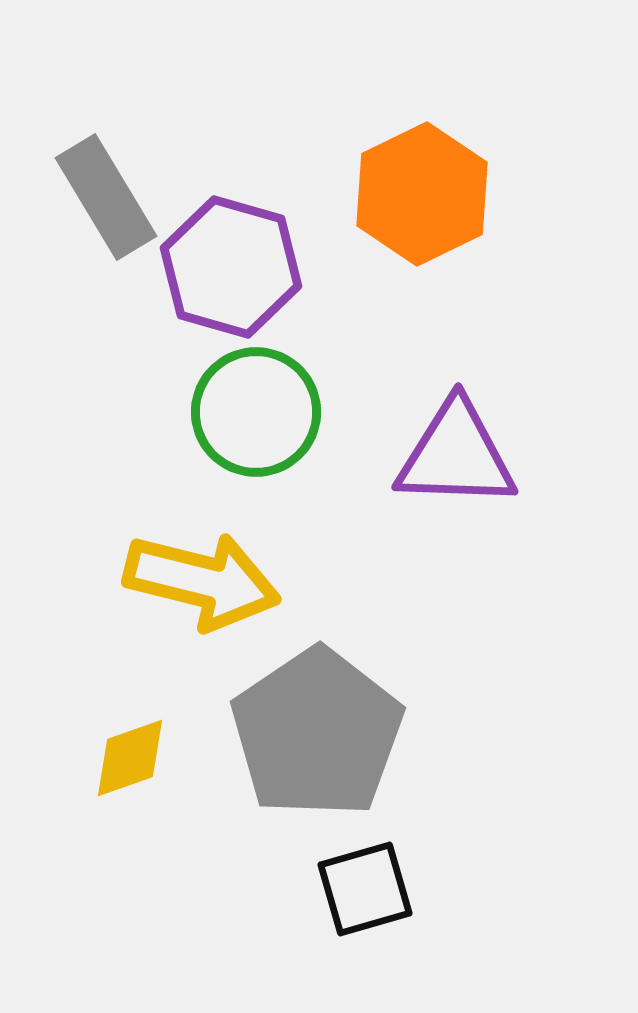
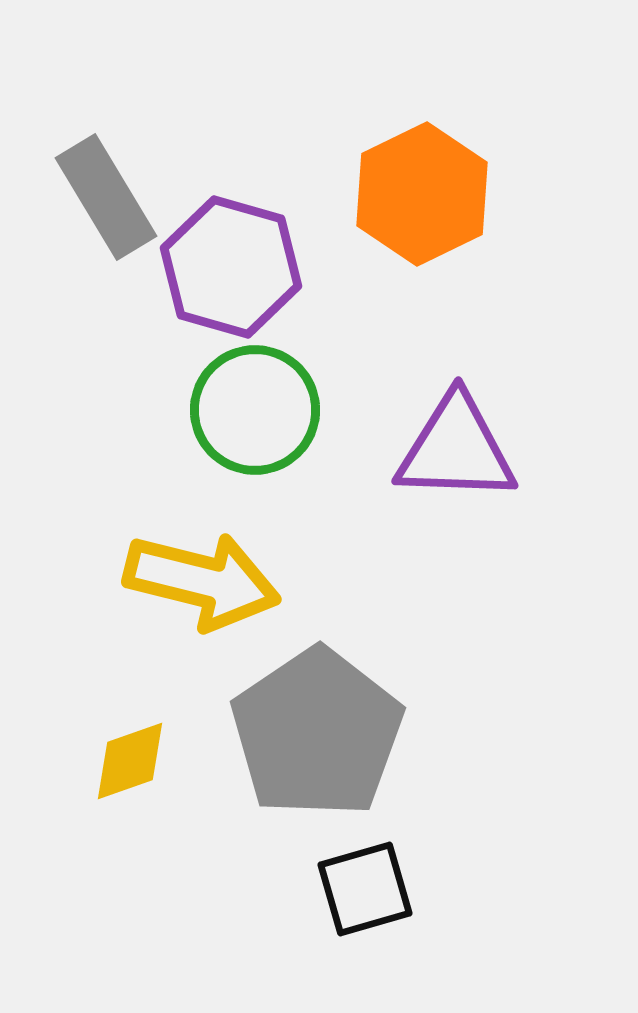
green circle: moved 1 px left, 2 px up
purple triangle: moved 6 px up
yellow diamond: moved 3 px down
